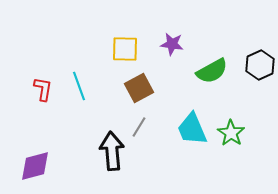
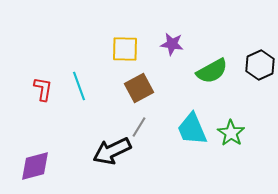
black arrow: rotated 111 degrees counterclockwise
